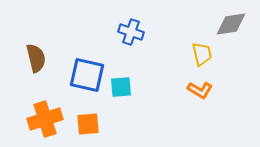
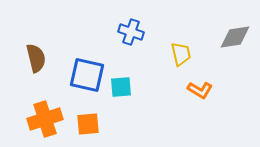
gray diamond: moved 4 px right, 13 px down
yellow trapezoid: moved 21 px left
